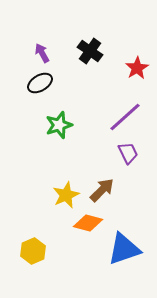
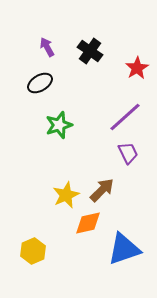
purple arrow: moved 5 px right, 6 px up
orange diamond: rotated 28 degrees counterclockwise
